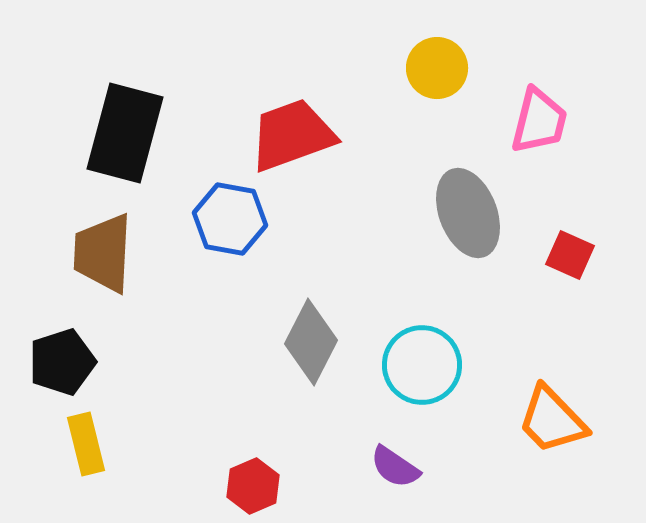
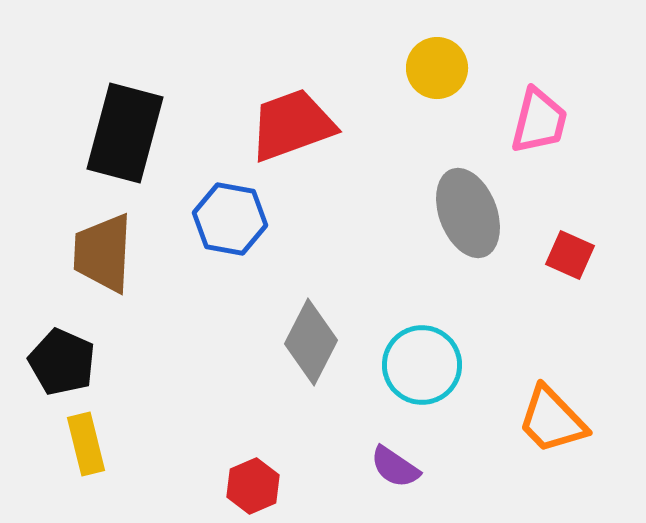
red trapezoid: moved 10 px up
black pentagon: rotated 30 degrees counterclockwise
